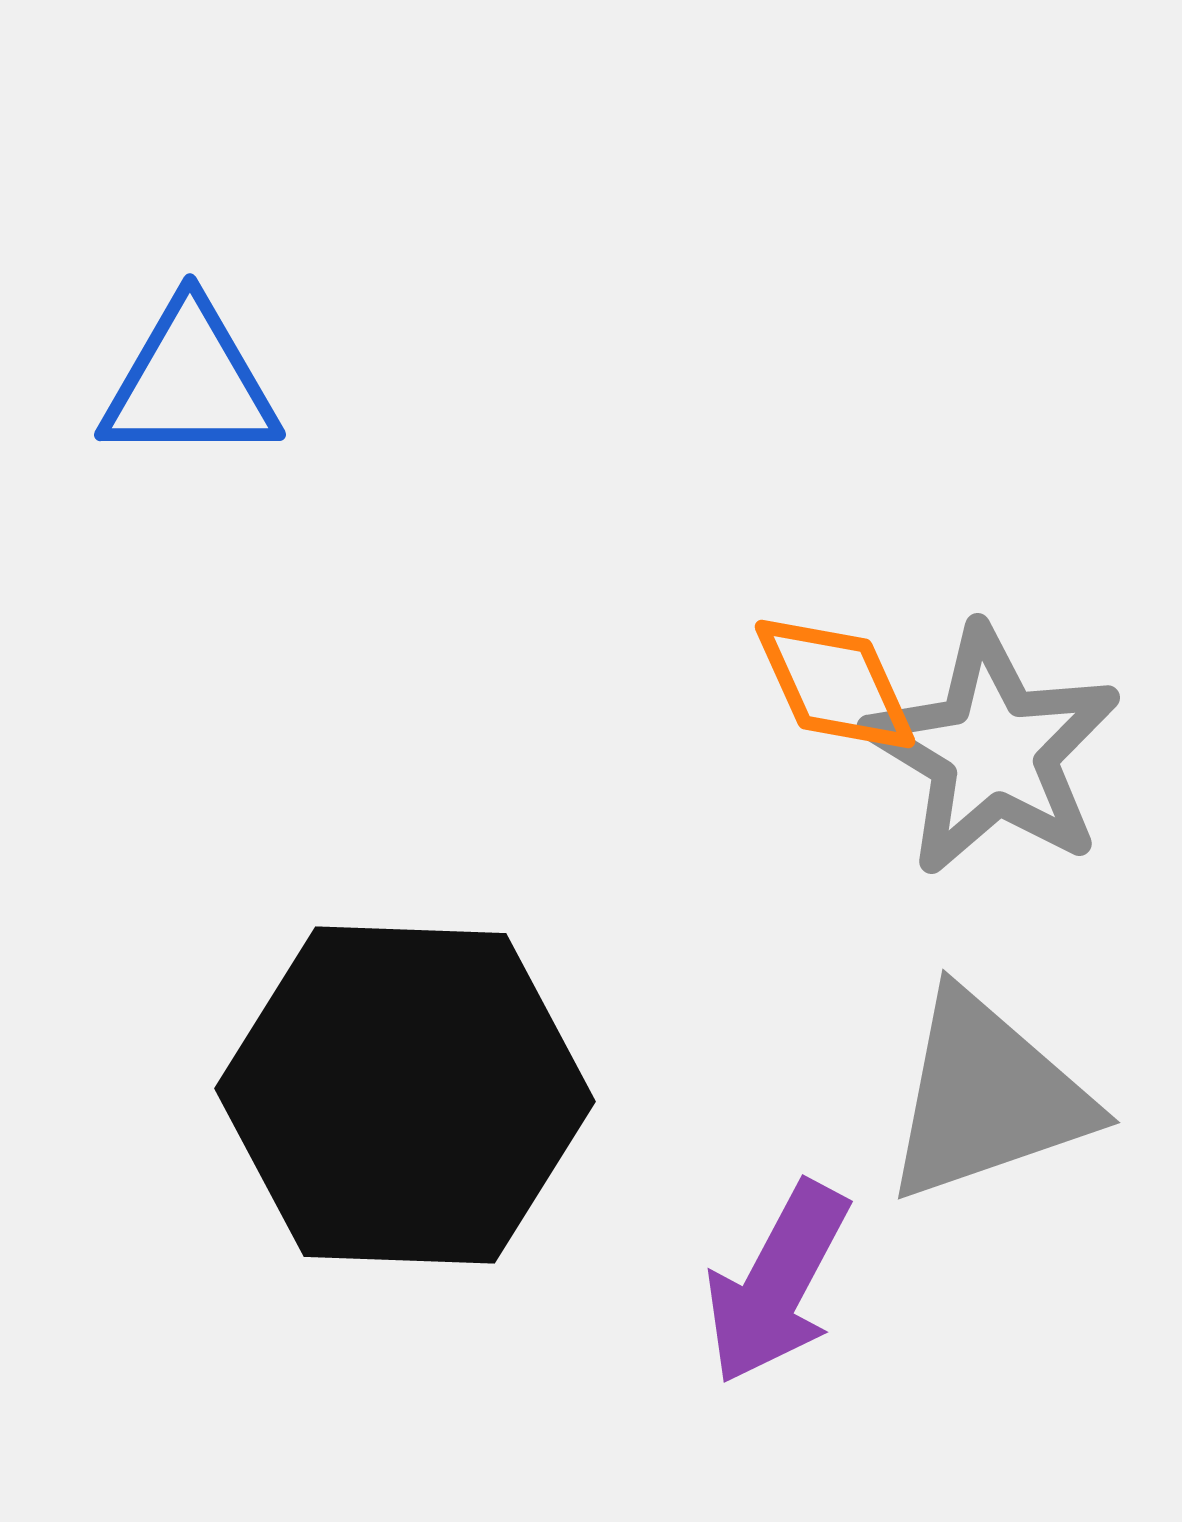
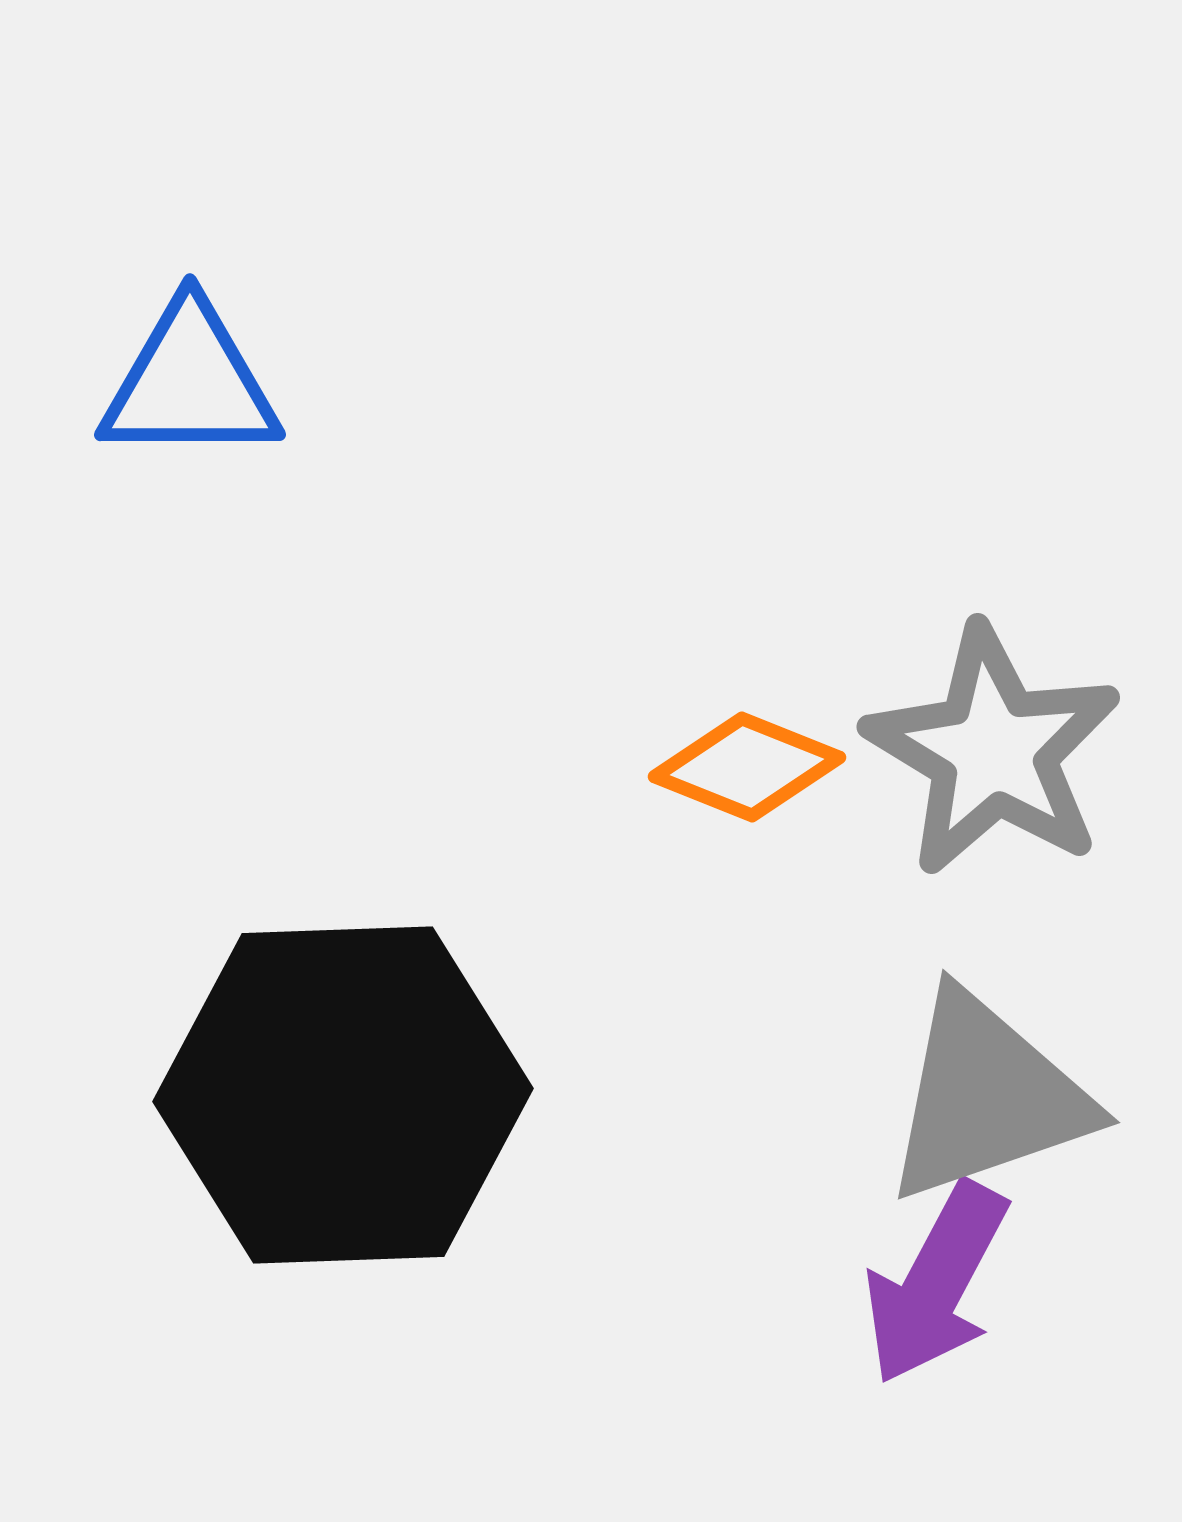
orange diamond: moved 88 px left, 83 px down; rotated 44 degrees counterclockwise
black hexagon: moved 62 px left; rotated 4 degrees counterclockwise
purple arrow: moved 159 px right
